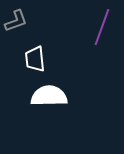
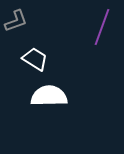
white trapezoid: rotated 128 degrees clockwise
